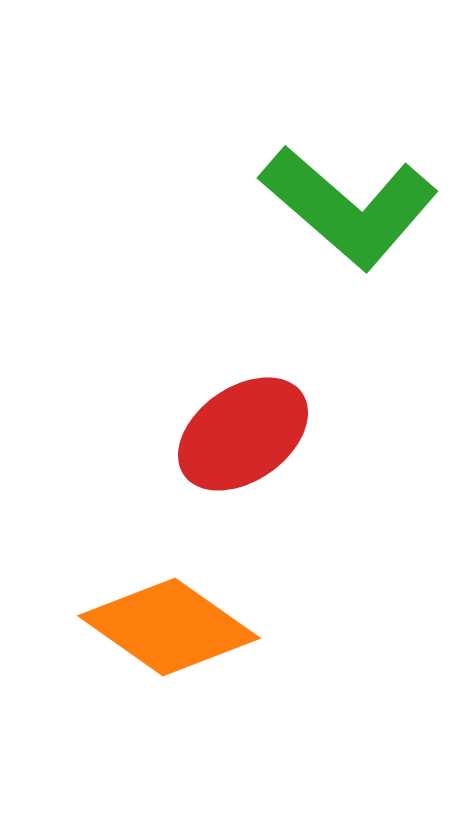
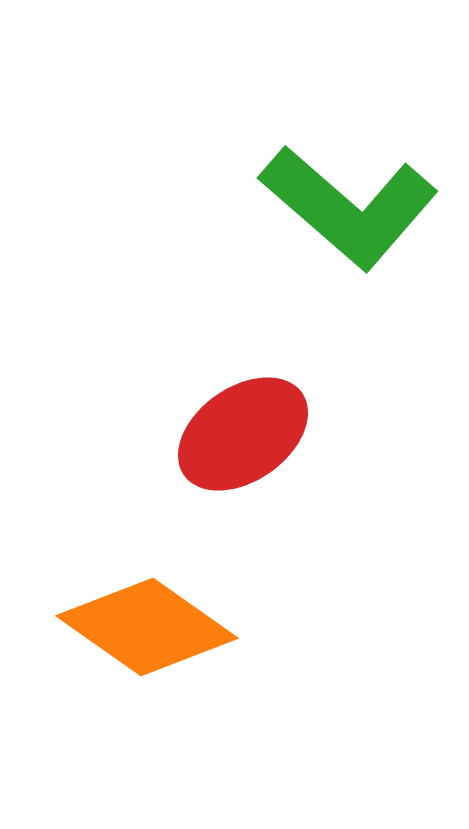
orange diamond: moved 22 px left
